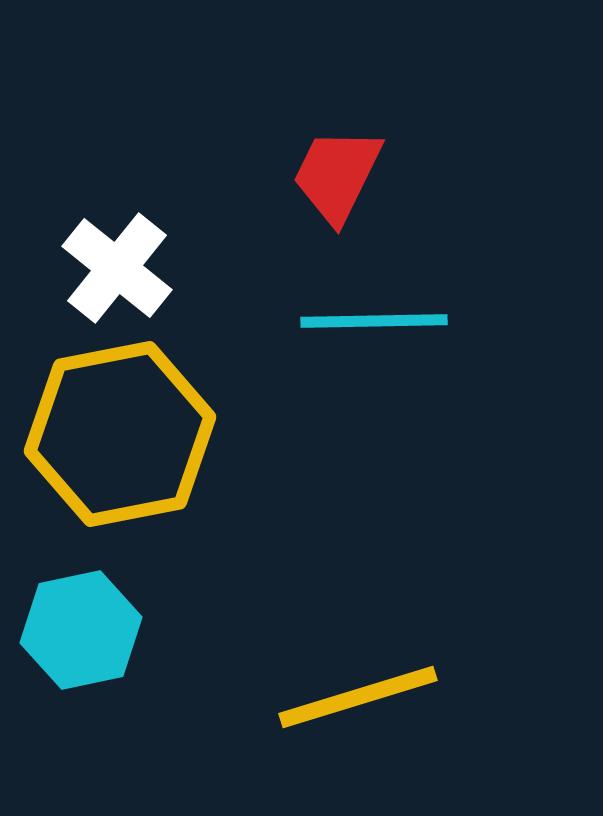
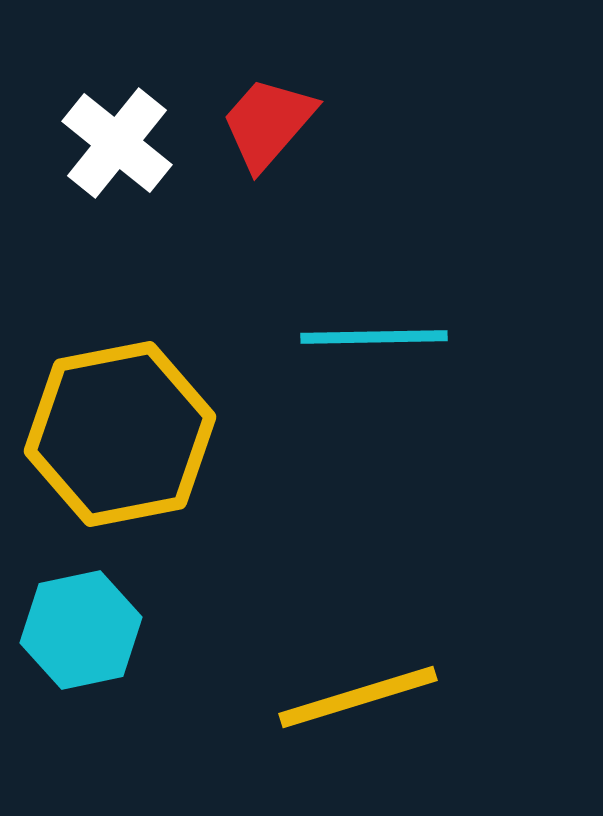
red trapezoid: moved 69 px left, 52 px up; rotated 15 degrees clockwise
white cross: moved 125 px up
cyan line: moved 16 px down
